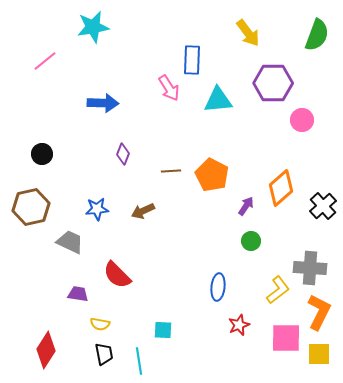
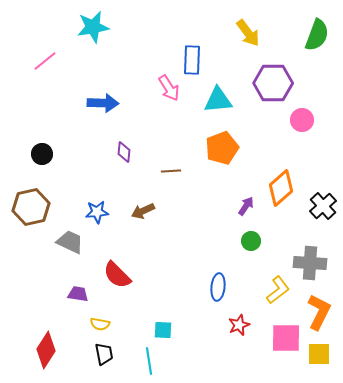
purple diamond: moved 1 px right, 2 px up; rotated 15 degrees counterclockwise
orange pentagon: moved 10 px right, 27 px up; rotated 24 degrees clockwise
blue star: moved 3 px down
gray cross: moved 5 px up
cyan line: moved 10 px right
